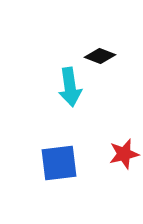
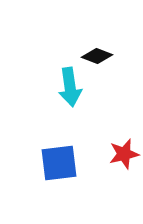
black diamond: moved 3 px left
